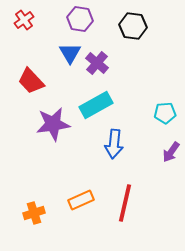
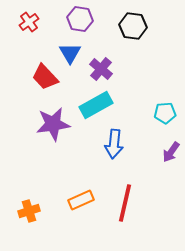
red cross: moved 5 px right, 2 px down
purple cross: moved 4 px right, 6 px down
red trapezoid: moved 14 px right, 4 px up
orange cross: moved 5 px left, 2 px up
